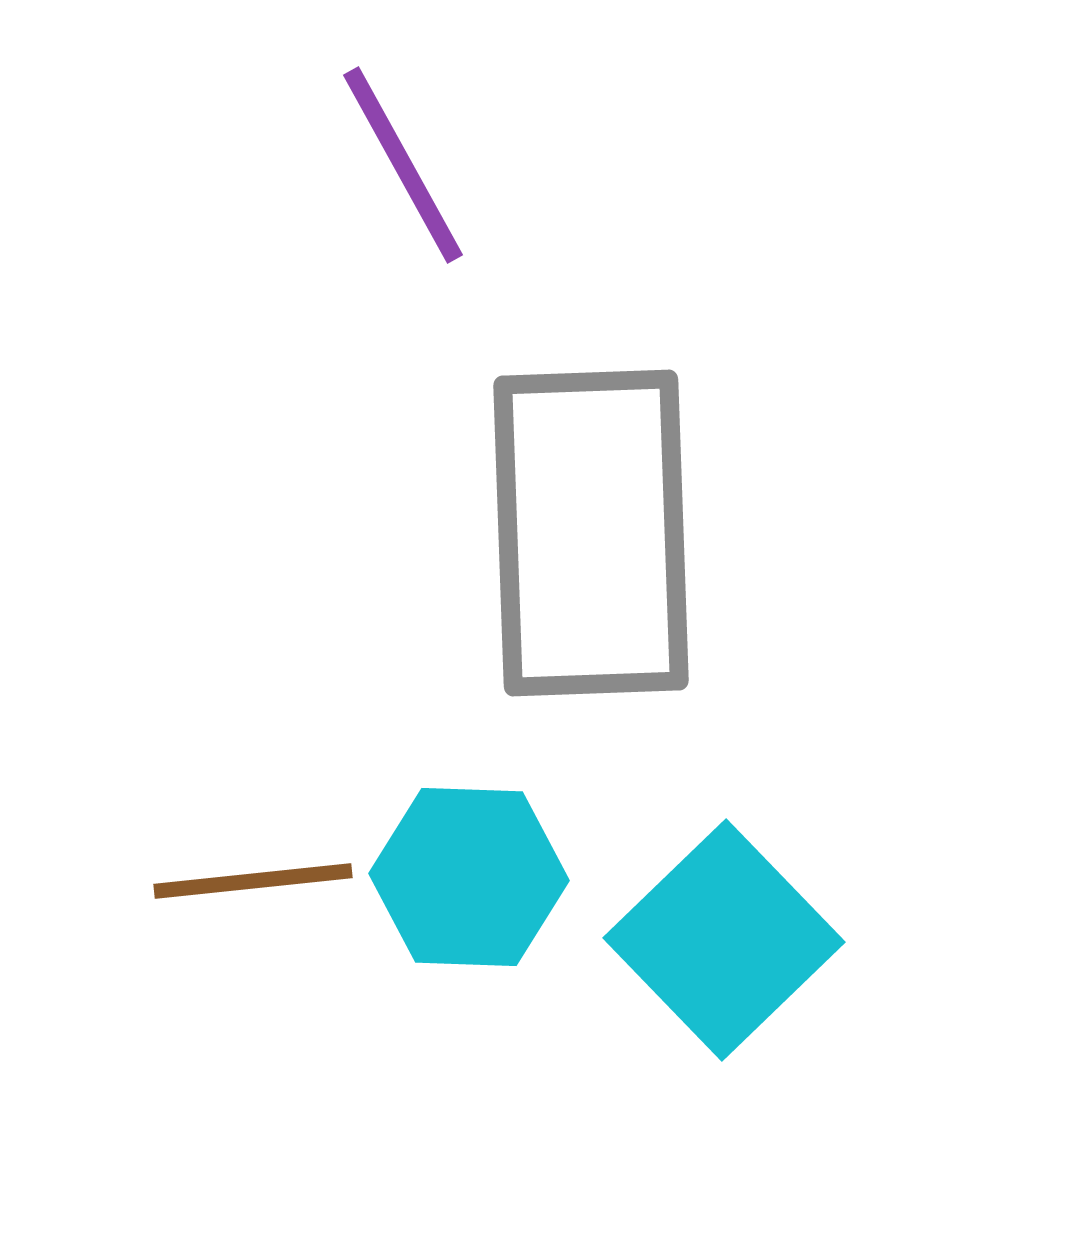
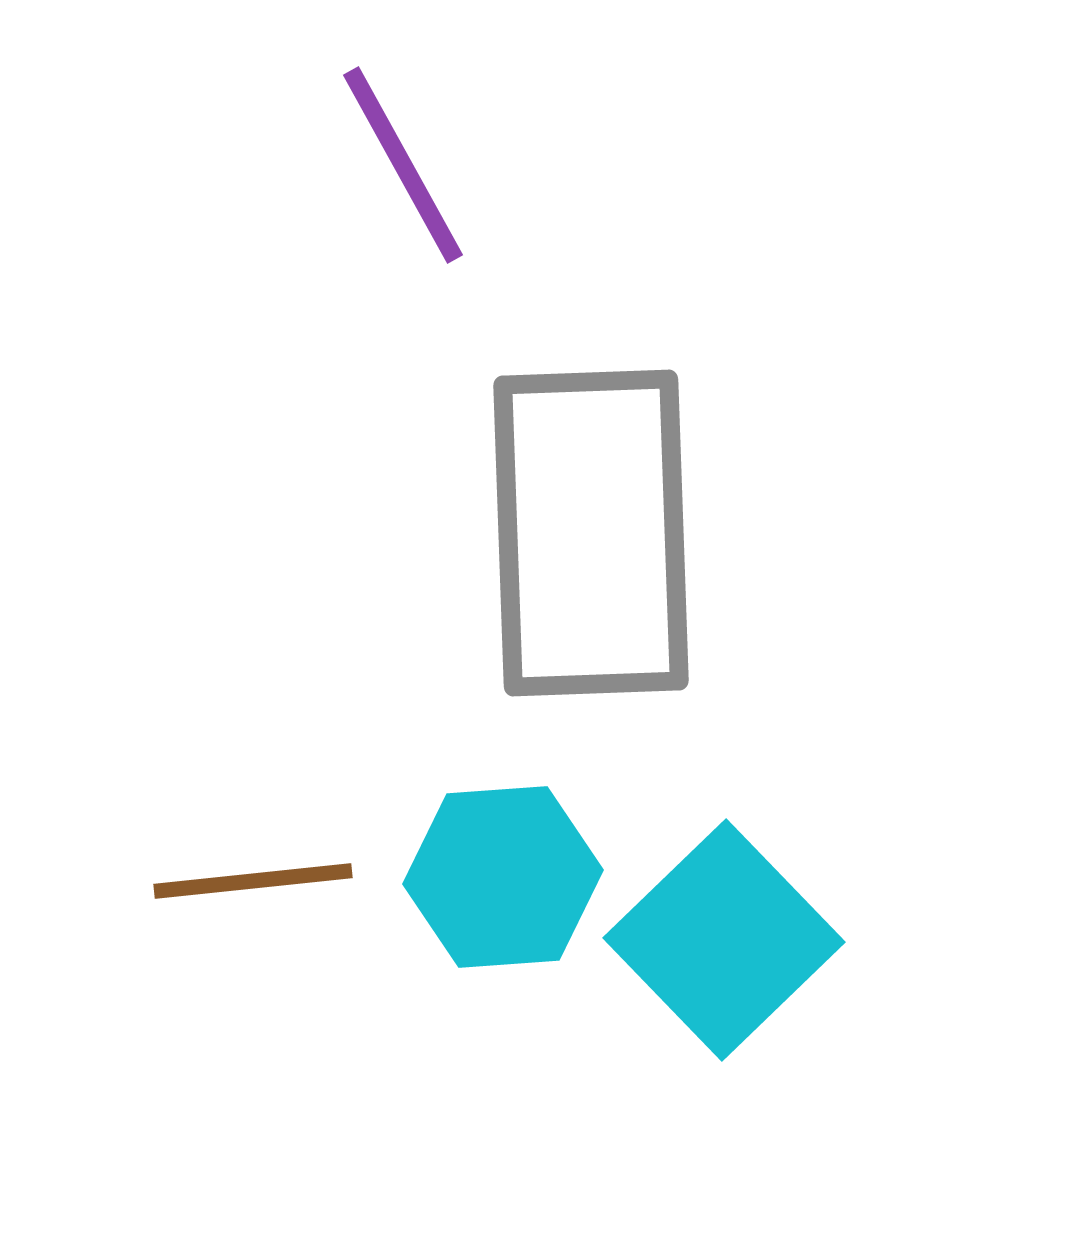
cyan hexagon: moved 34 px right; rotated 6 degrees counterclockwise
